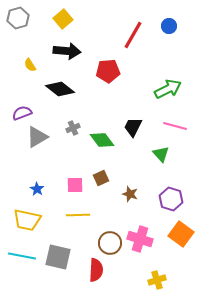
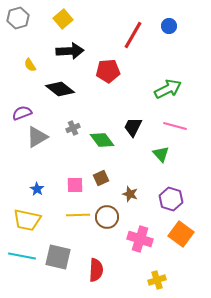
black arrow: moved 3 px right; rotated 8 degrees counterclockwise
brown circle: moved 3 px left, 26 px up
